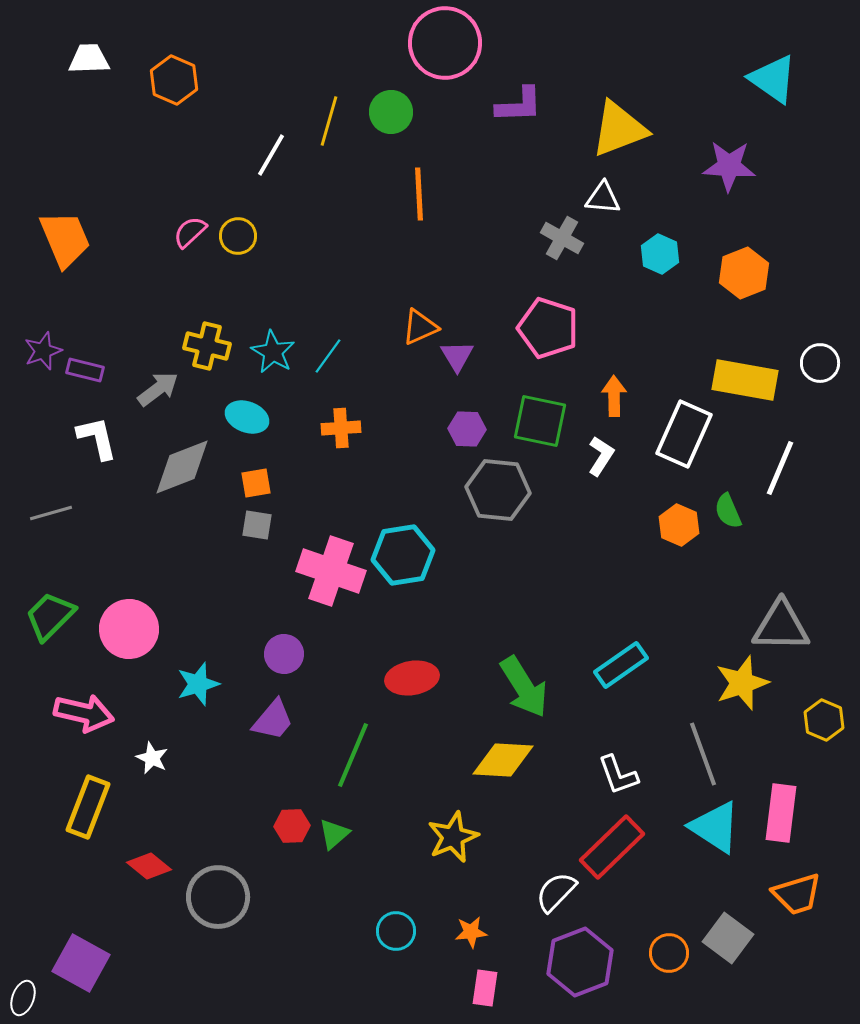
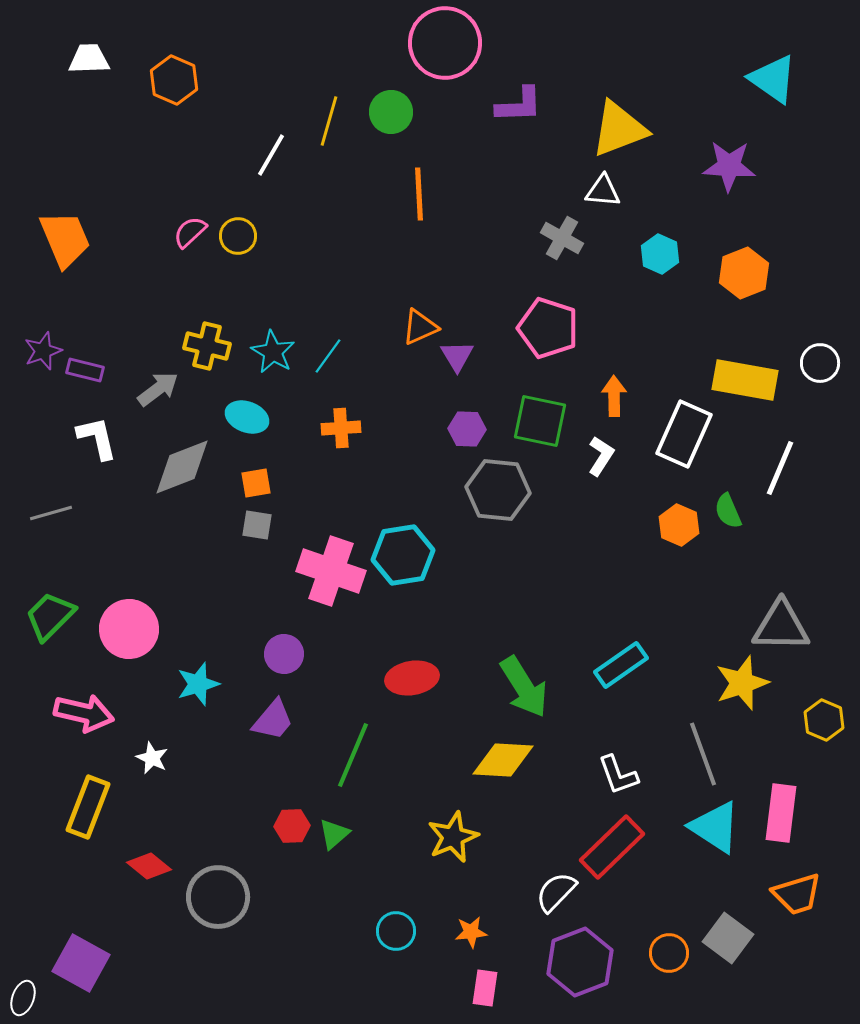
white triangle at (603, 198): moved 7 px up
